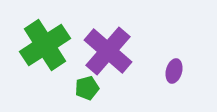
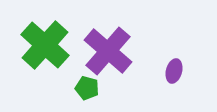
green cross: rotated 15 degrees counterclockwise
green pentagon: rotated 30 degrees clockwise
